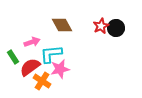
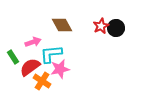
pink arrow: moved 1 px right
